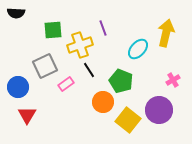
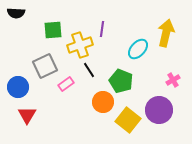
purple line: moved 1 px left, 1 px down; rotated 28 degrees clockwise
